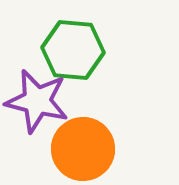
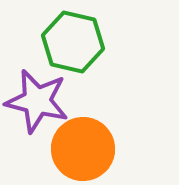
green hexagon: moved 8 px up; rotated 8 degrees clockwise
